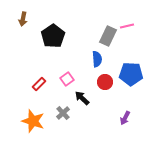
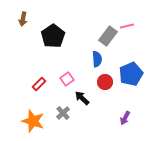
gray rectangle: rotated 12 degrees clockwise
blue pentagon: rotated 25 degrees counterclockwise
